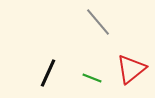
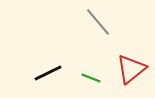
black line: rotated 40 degrees clockwise
green line: moved 1 px left
